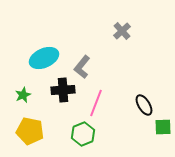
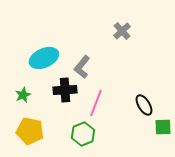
black cross: moved 2 px right
